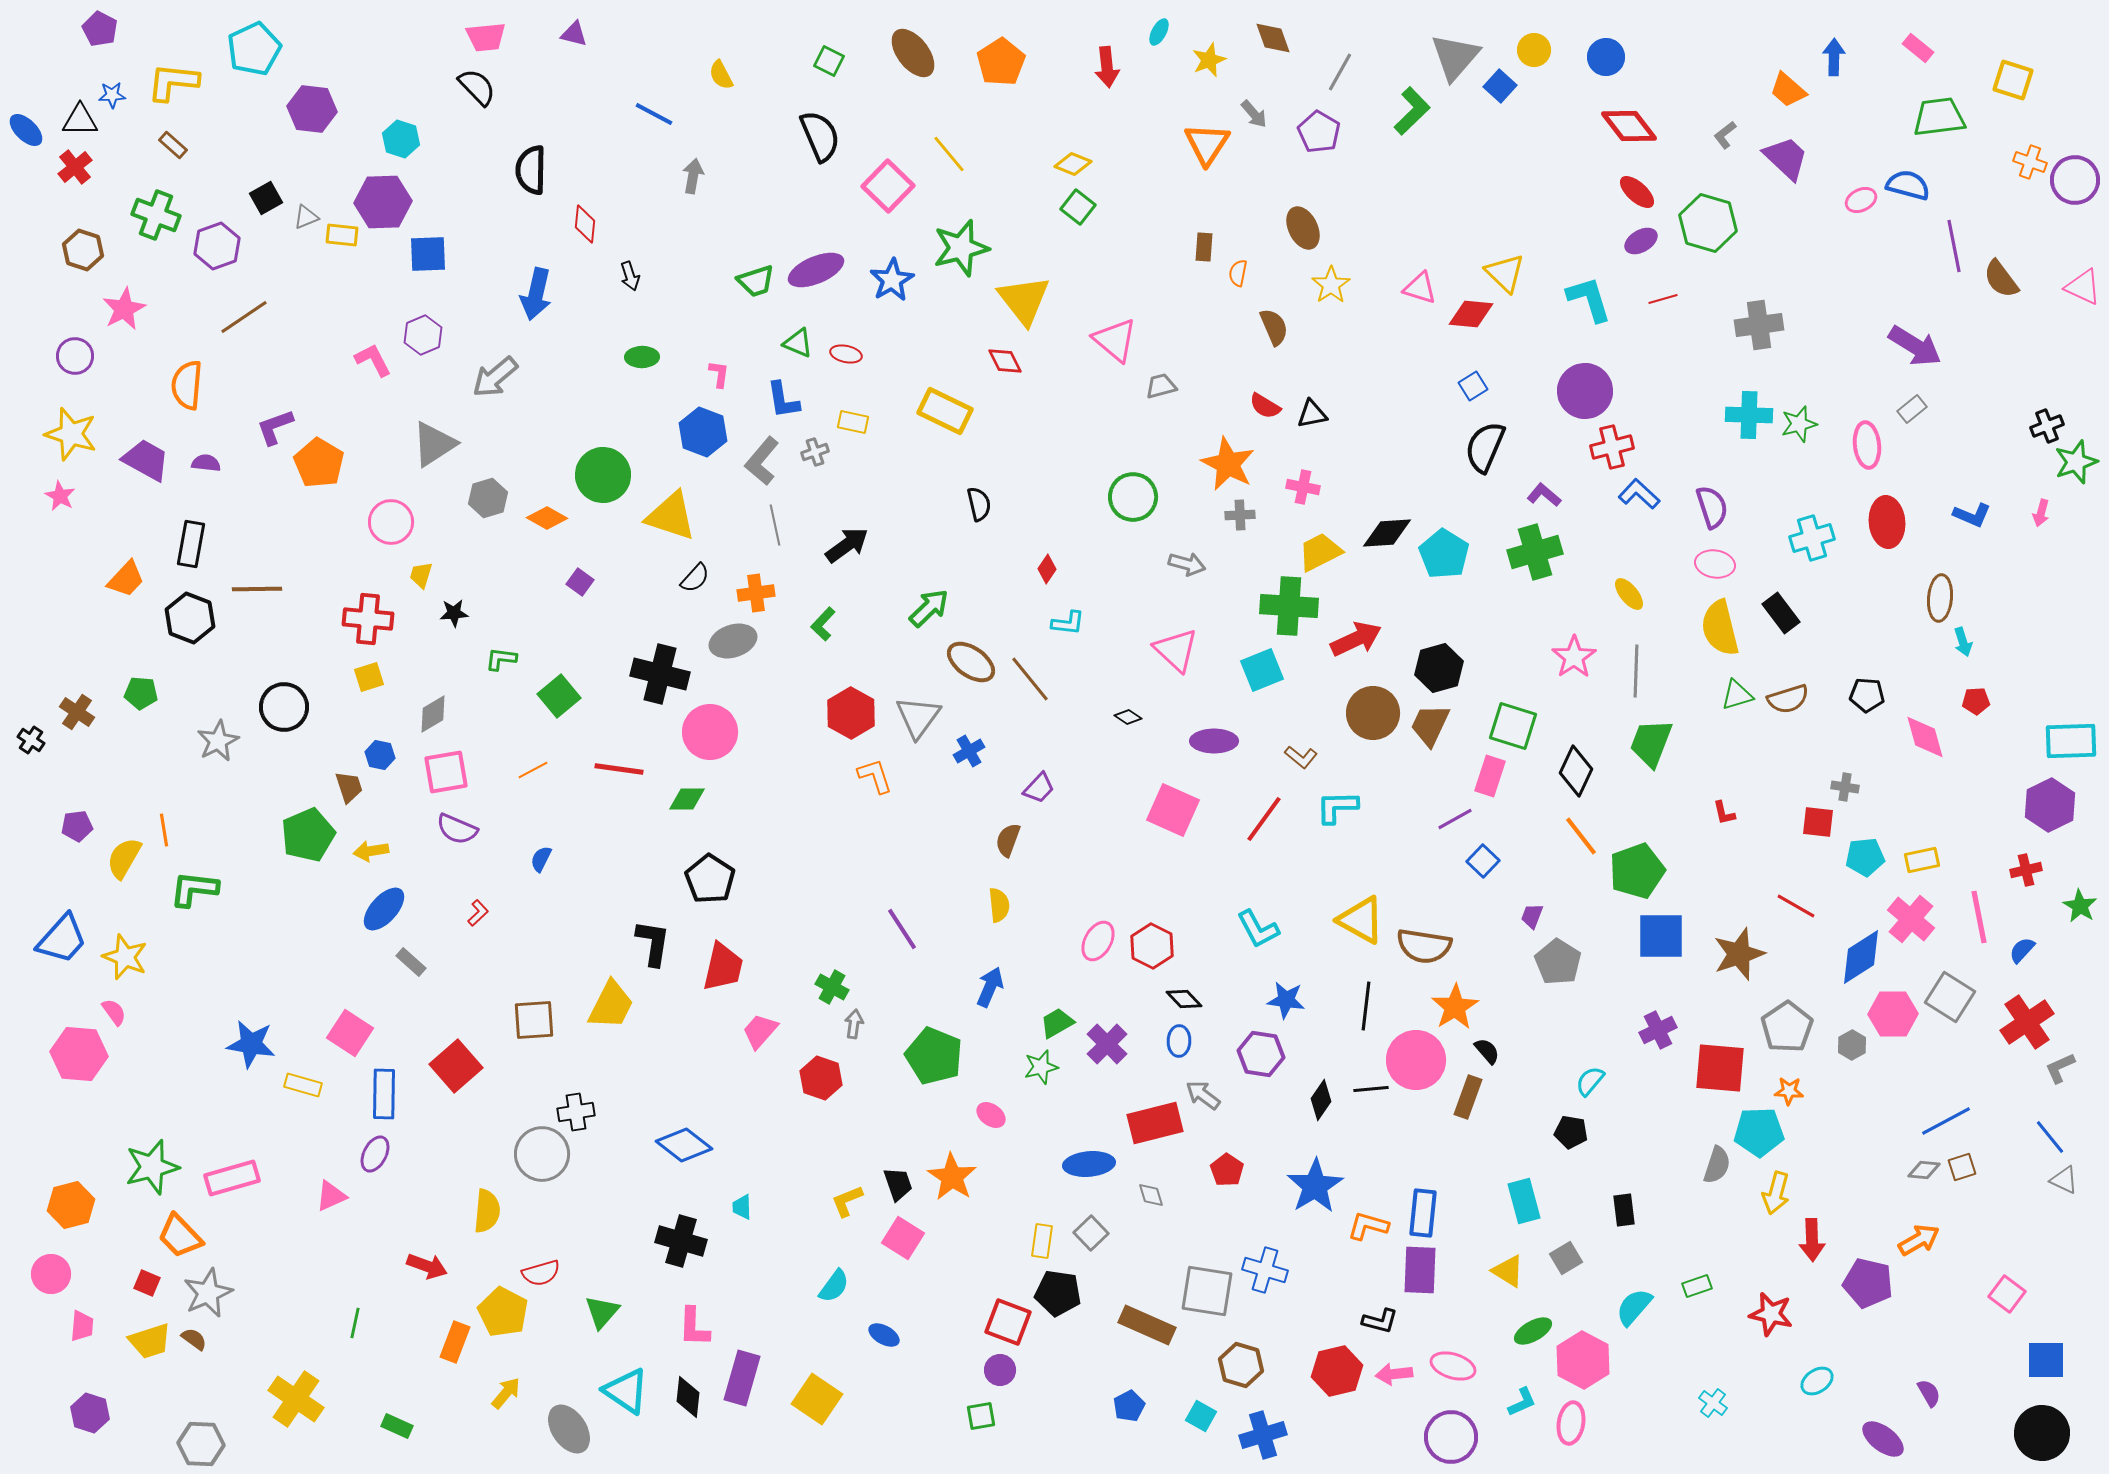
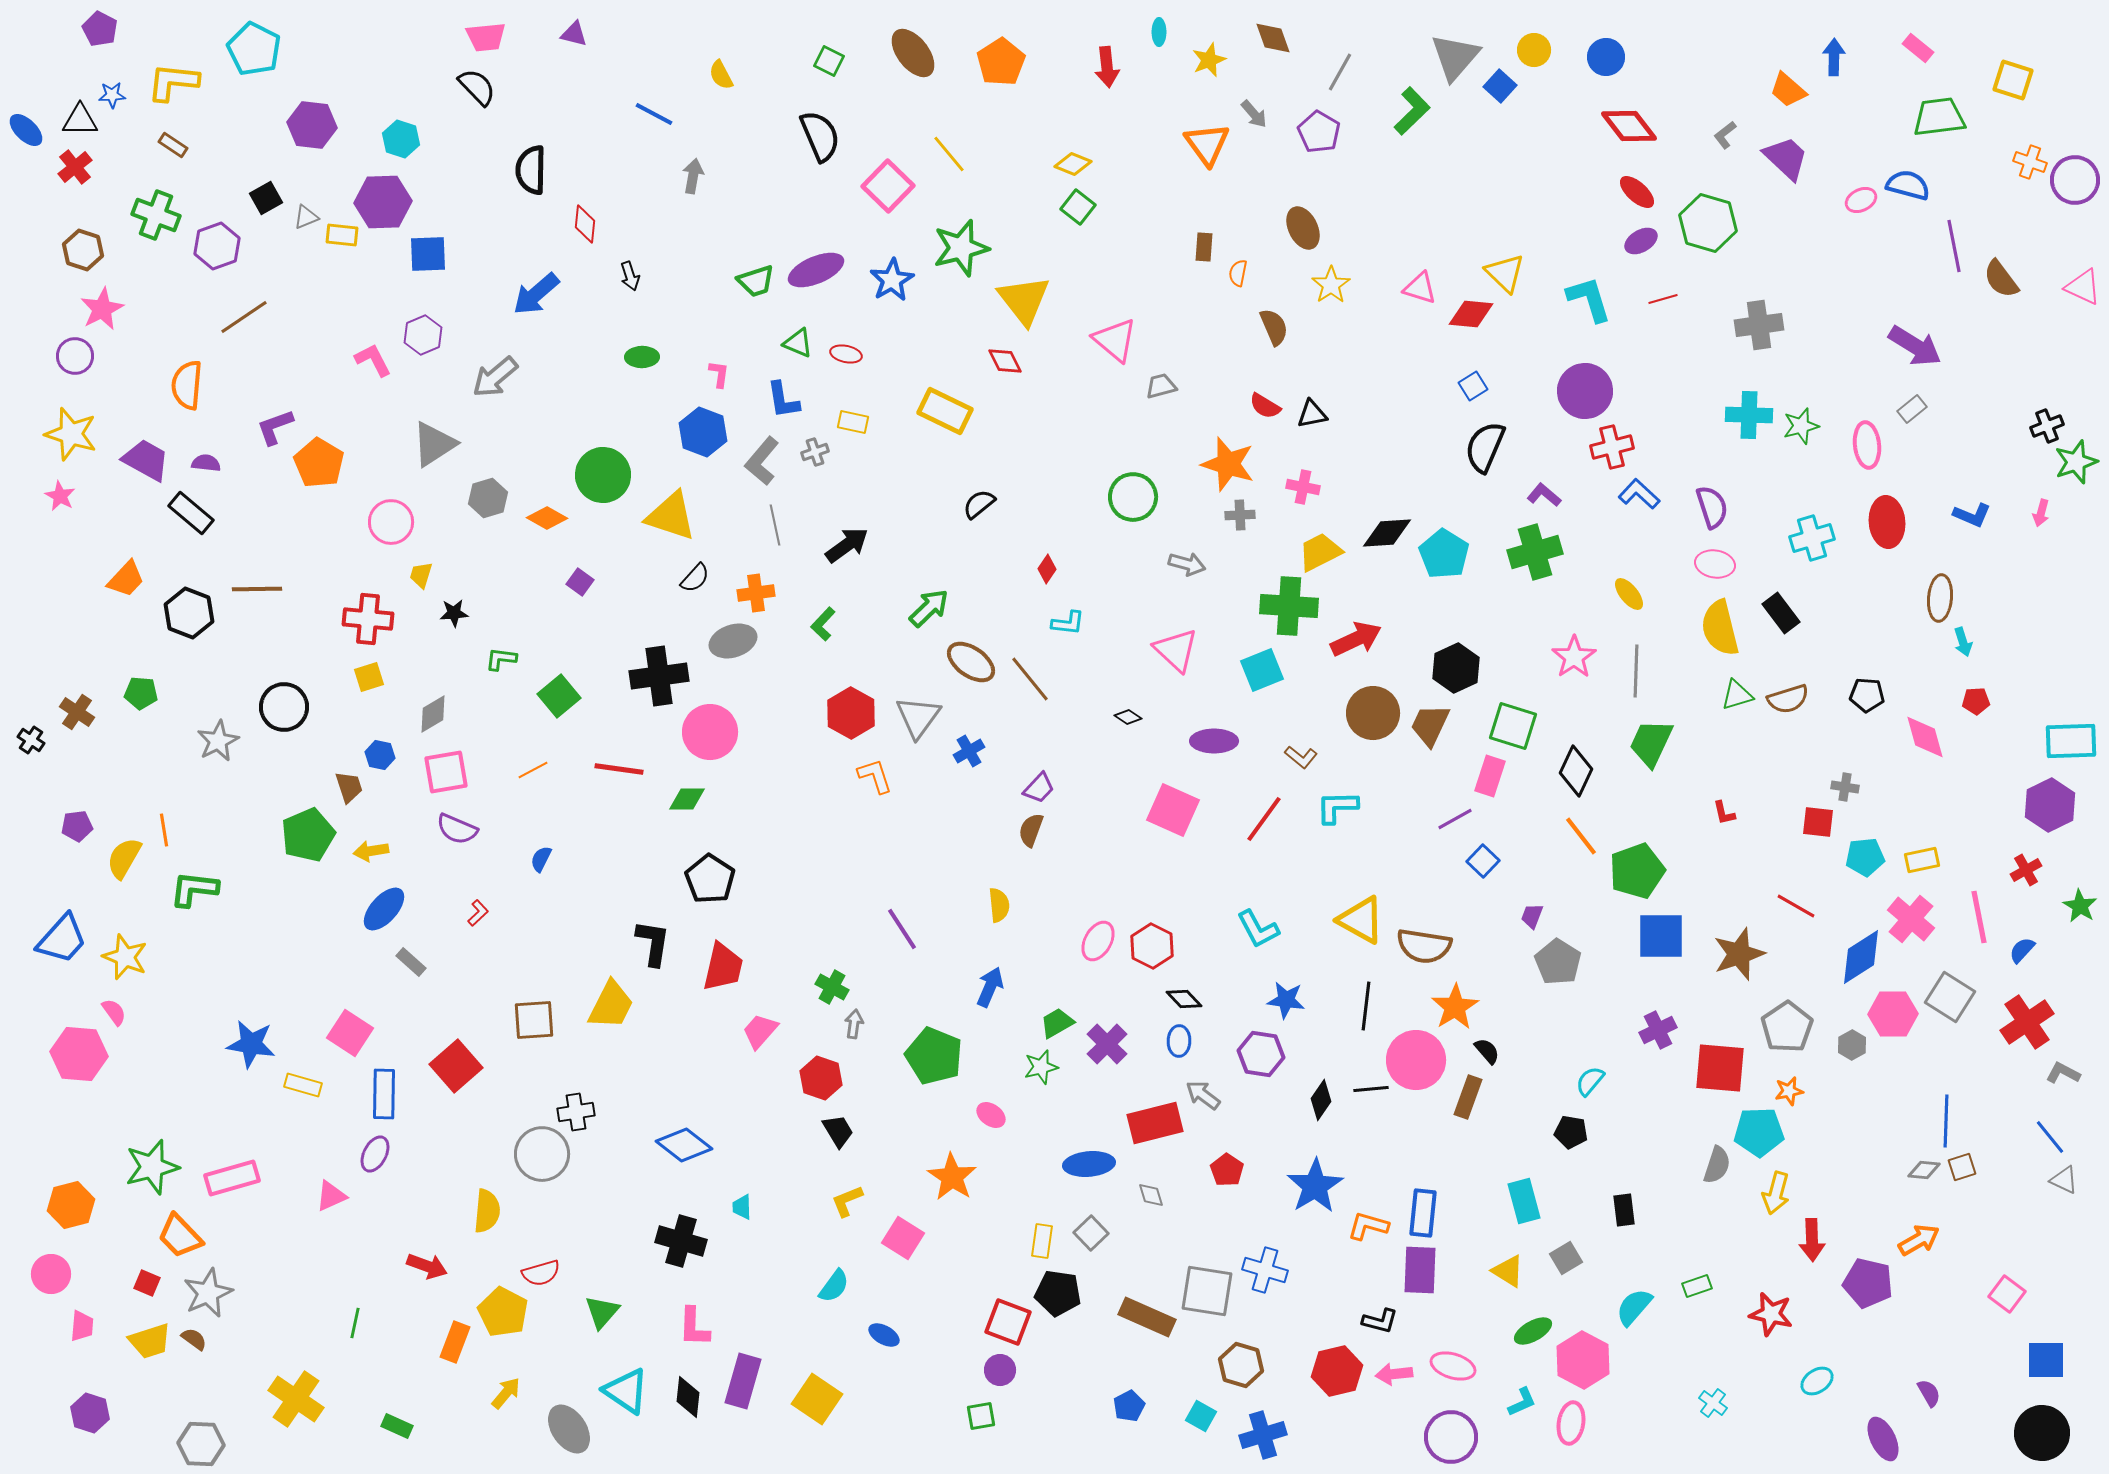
cyan ellipse at (1159, 32): rotated 28 degrees counterclockwise
cyan pentagon at (254, 49): rotated 20 degrees counterclockwise
purple hexagon at (312, 109): moved 16 px down
orange triangle at (1207, 144): rotated 9 degrees counterclockwise
brown rectangle at (173, 145): rotated 8 degrees counterclockwise
blue arrow at (536, 294): rotated 36 degrees clockwise
pink star at (124, 309): moved 22 px left
green star at (1799, 424): moved 2 px right, 2 px down
orange star at (1228, 464): rotated 10 degrees counterclockwise
black semicircle at (979, 504): rotated 116 degrees counterclockwise
black rectangle at (191, 544): moved 31 px up; rotated 60 degrees counterclockwise
black hexagon at (190, 618): moved 1 px left, 5 px up
black hexagon at (1439, 668): moved 17 px right; rotated 9 degrees counterclockwise
black cross at (660, 674): moved 1 px left, 2 px down; rotated 22 degrees counterclockwise
green trapezoid at (1651, 743): rotated 4 degrees clockwise
brown semicircle at (1008, 840): moved 23 px right, 10 px up
red cross at (2026, 870): rotated 16 degrees counterclockwise
gray L-shape at (2060, 1068): moved 3 px right, 5 px down; rotated 52 degrees clockwise
orange star at (1789, 1091): rotated 16 degrees counterclockwise
blue line at (1946, 1121): rotated 60 degrees counterclockwise
black trapezoid at (898, 1184): moved 60 px left, 53 px up; rotated 12 degrees counterclockwise
brown rectangle at (1147, 1325): moved 8 px up
purple rectangle at (742, 1378): moved 1 px right, 3 px down
purple ellipse at (1883, 1439): rotated 27 degrees clockwise
